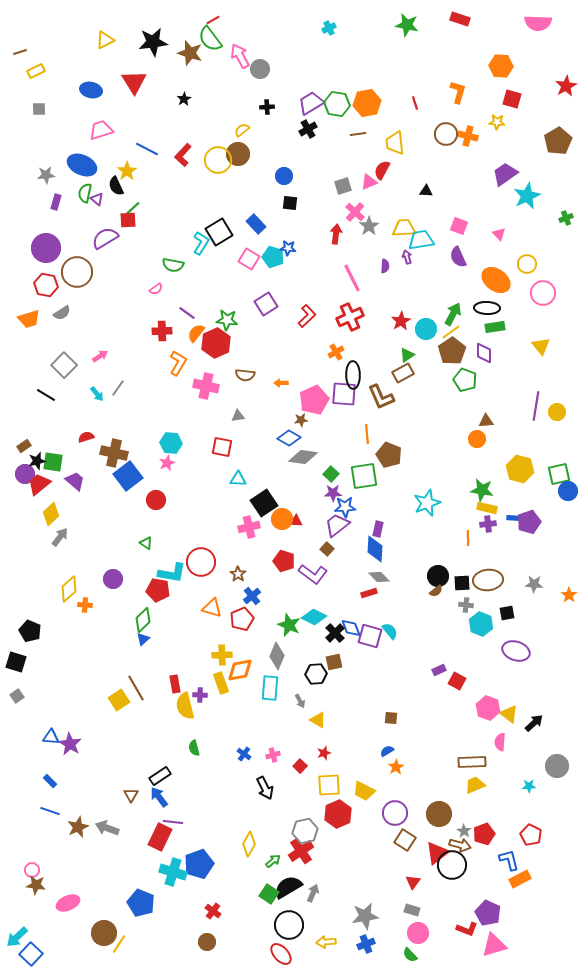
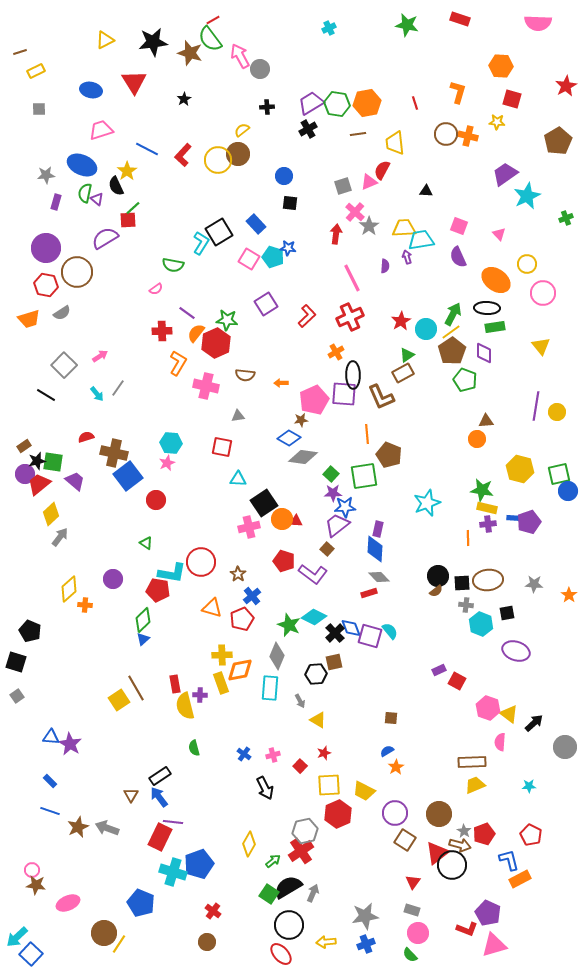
gray circle at (557, 766): moved 8 px right, 19 px up
